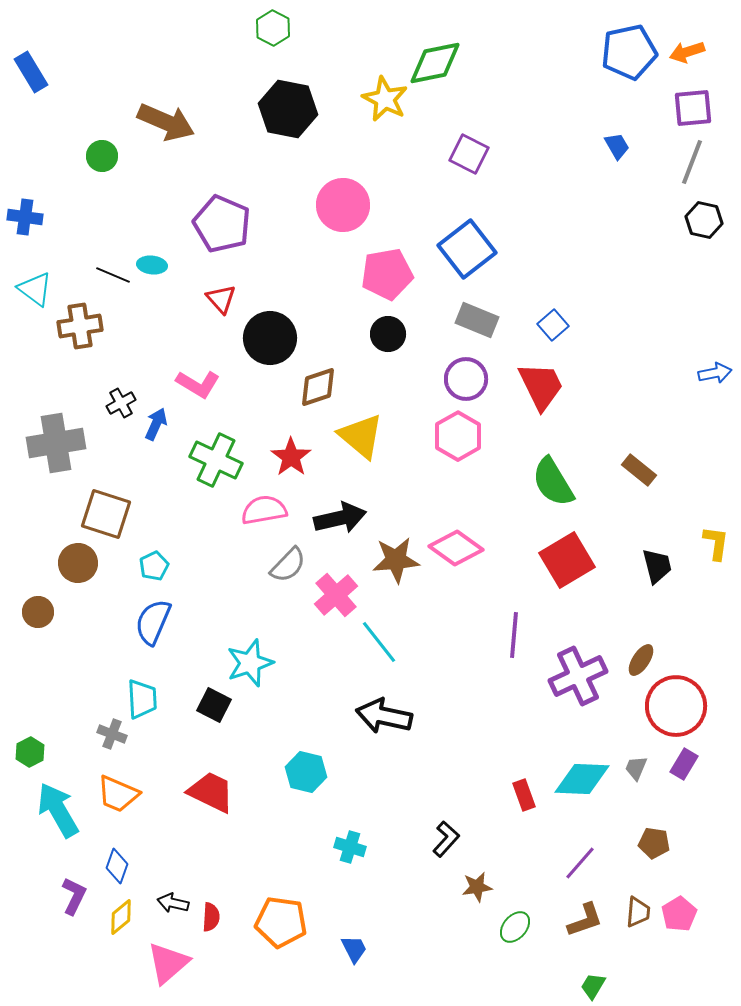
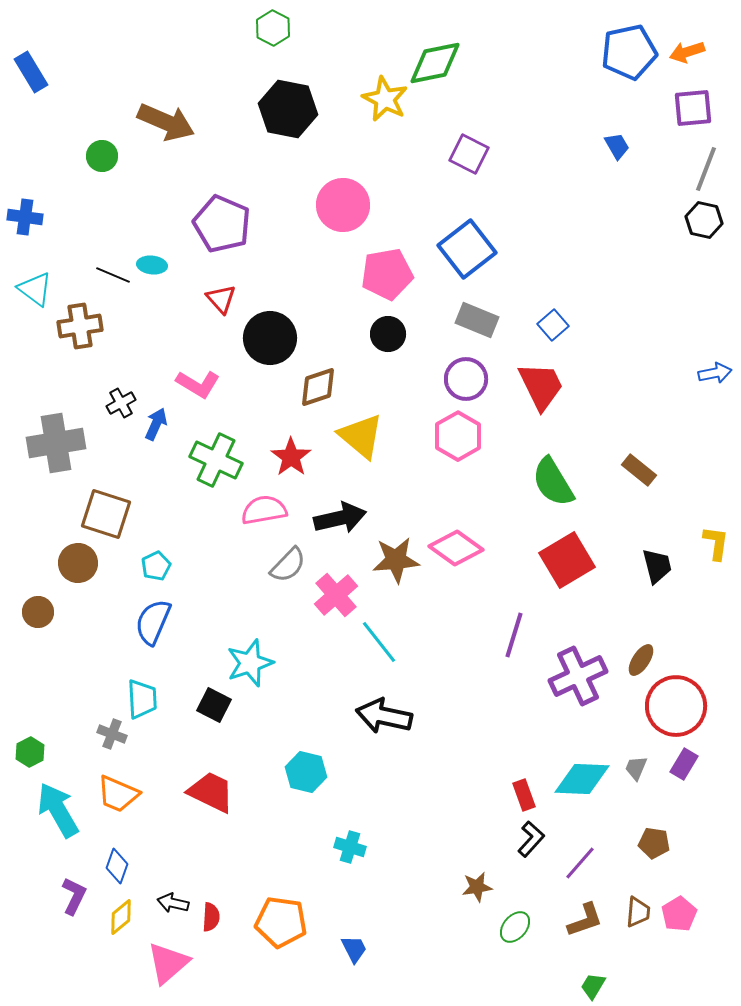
gray line at (692, 162): moved 14 px right, 7 px down
cyan pentagon at (154, 566): moved 2 px right
purple line at (514, 635): rotated 12 degrees clockwise
black L-shape at (446, 839): moved 85 px right
